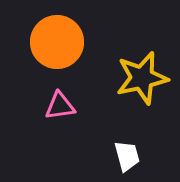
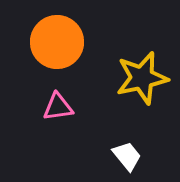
pink triangle: moved 2 px left, 1 px down
white trapezoid: rotated 24 degrees counterclockwise
